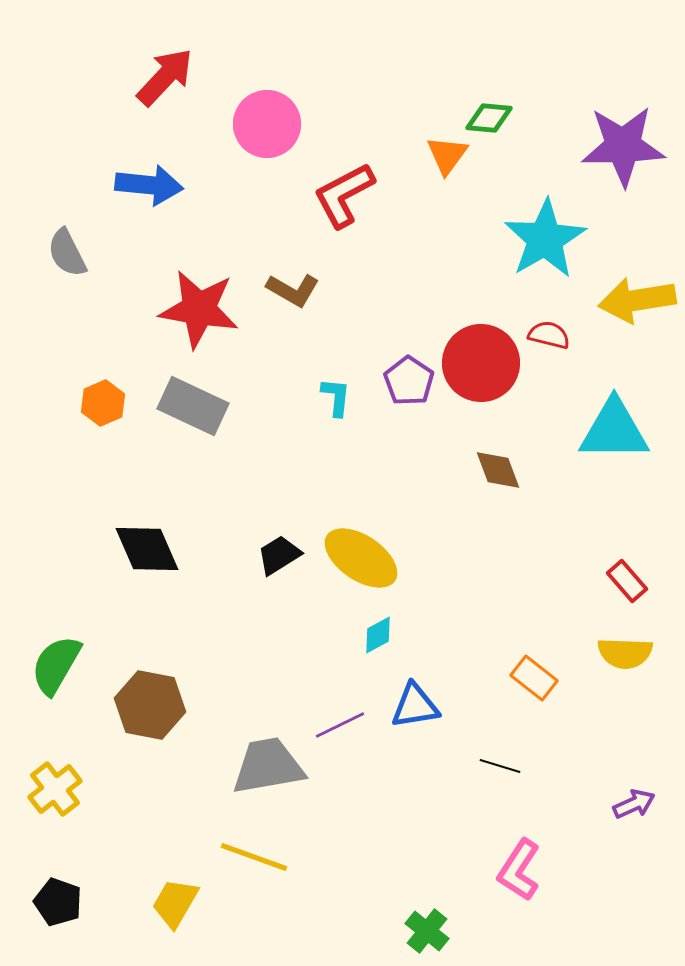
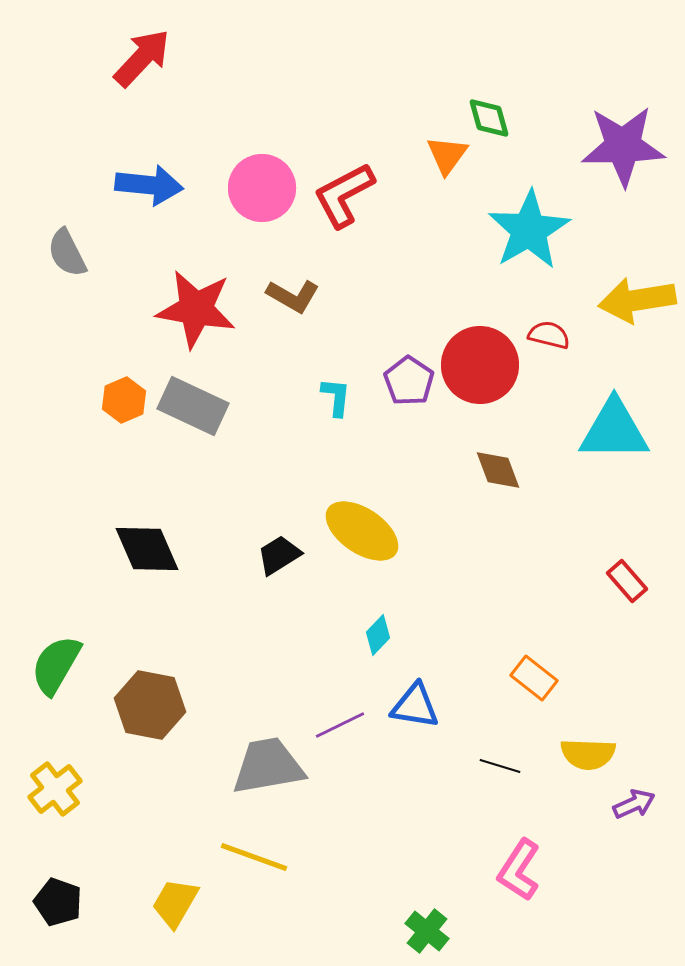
red arrow: moved 23 px left, 19 px up
green diamond: rotated 69 degrees clockwise
pink circle: moved 5 px left, 64 px down
cyan star: moved 16 px left, 9 px up
brown L-shape: moved 6 px down
red star: moved 3 px left
red circle: moved 1 px left, 2 px down
orange hexagon: moved 21 px right, 3 px up
yellow ellipse: moved 1 px right, 27 px up
cyan diamond: rotated 18 degrees counterclockwise
yellow semicircle: moved 37 px left, 101 px down
blue triangle: rotated 18 degrees clockwise
